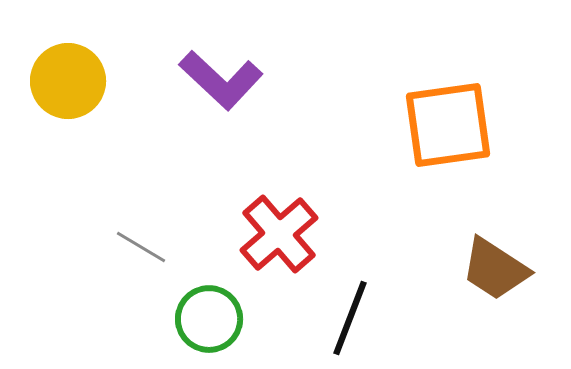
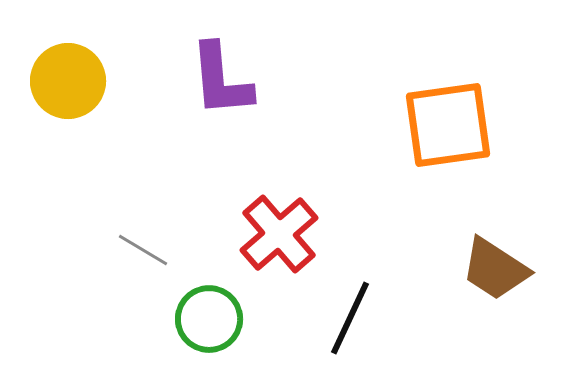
purple L-shape: rotated 42 degrees clockwise
gray line: moved 2 px right, 3 px down
black line: rotated 4 degrees clockwise
